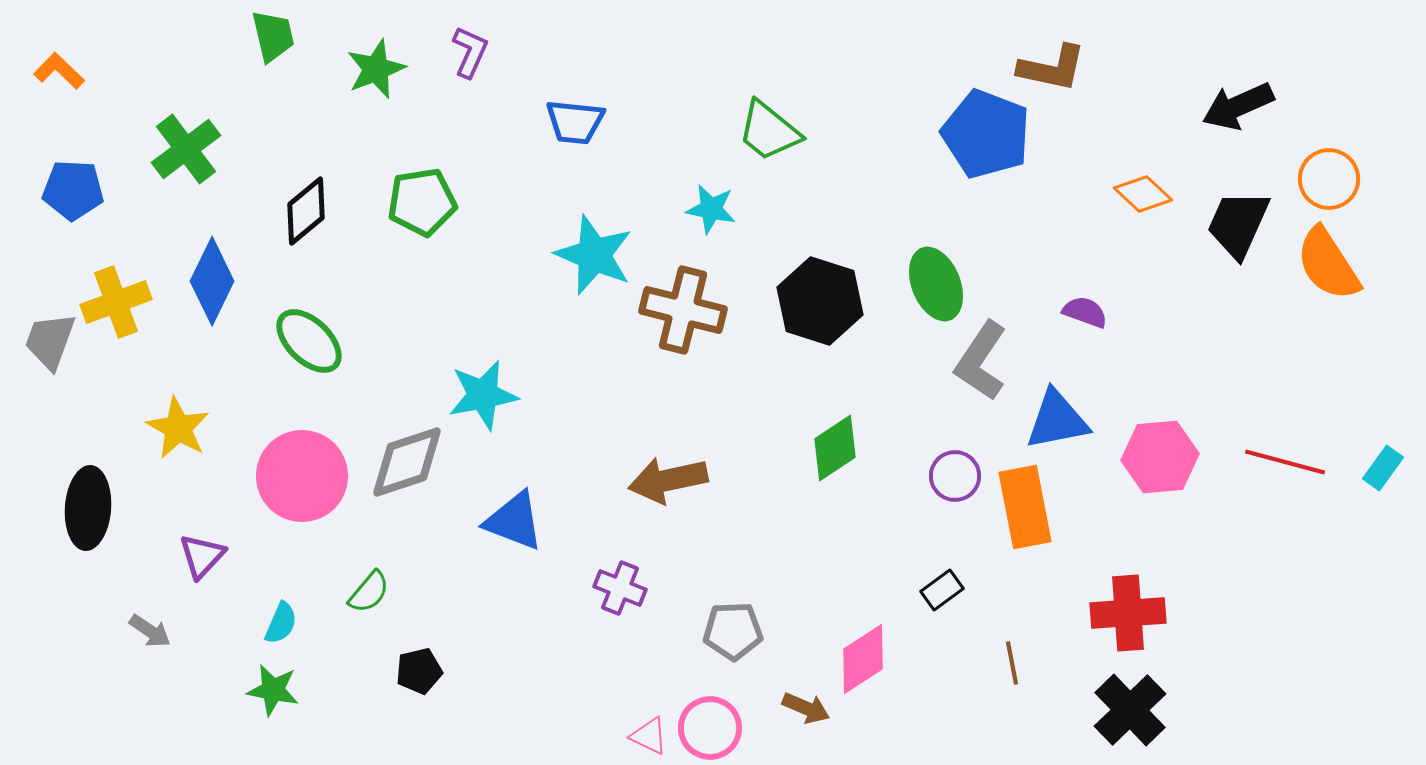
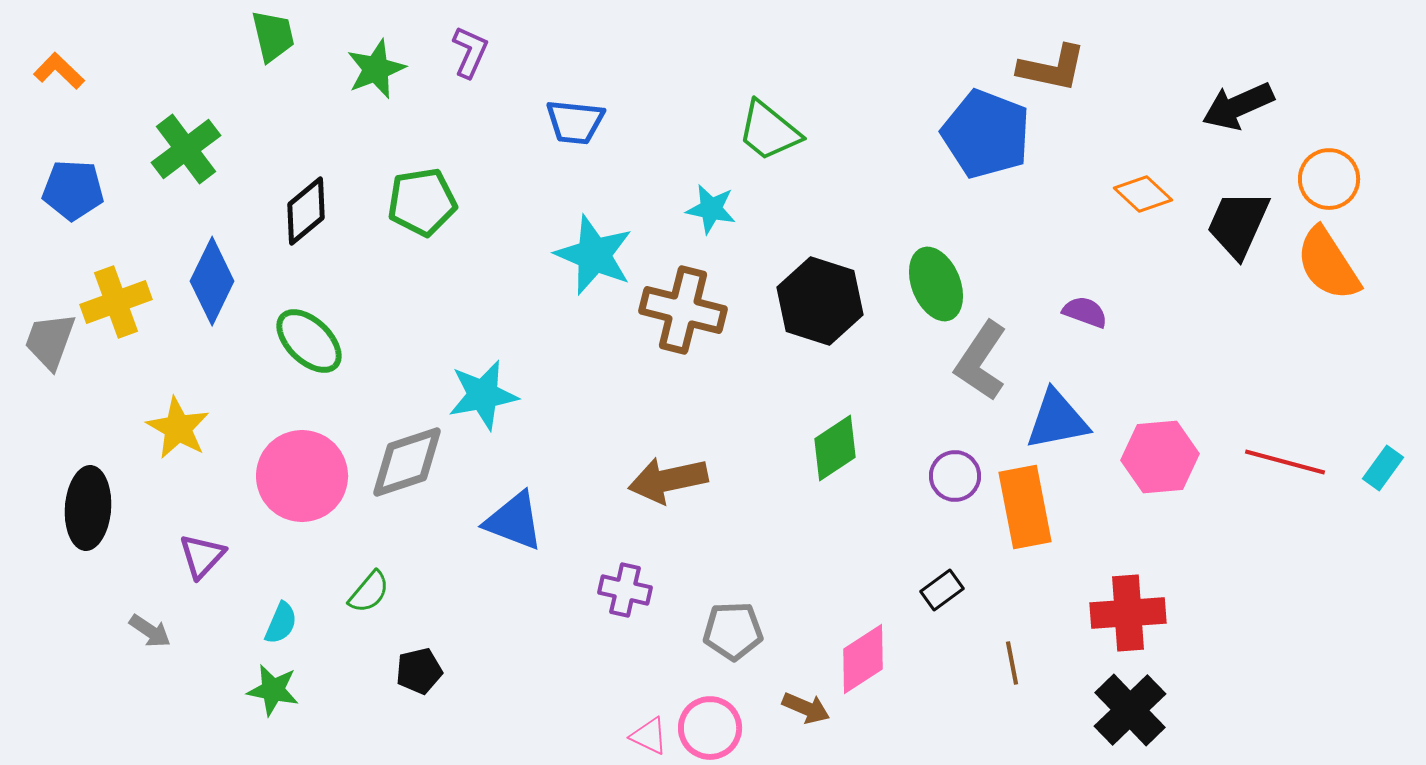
purple cross at (620, 588): moved 5 px right, 2 px down; rotated 9 degrees counterclockwise
